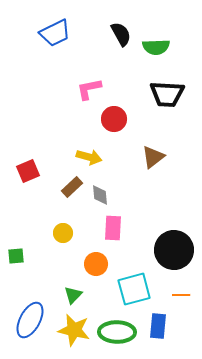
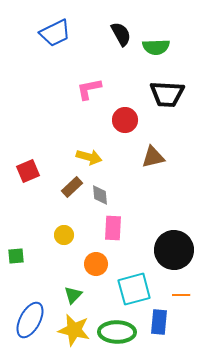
red circle: moved 11 px right, 1 px down
brown triangle: rotated 25 degrees clockwise
yellow circle: moved 1 px right, 2 px down
blue rectangle: moved 1 px right, 4 px up
